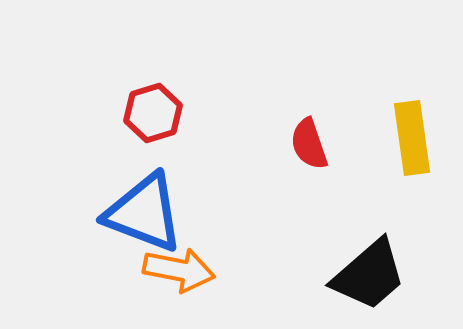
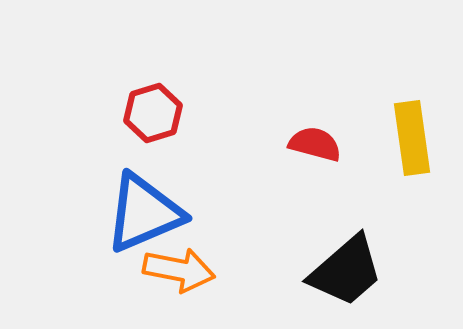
red semicircle: moved 6 px right; rotated 124 degrees clockwise
blue triangle: rotated 44 degrees counterclockwise
black trapezoid: moved 23 px left, 4 px up
